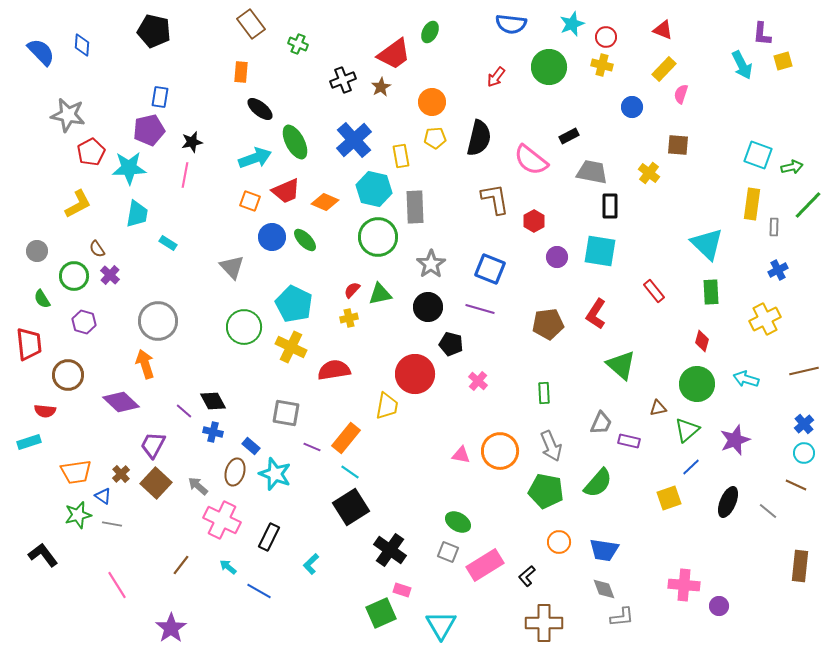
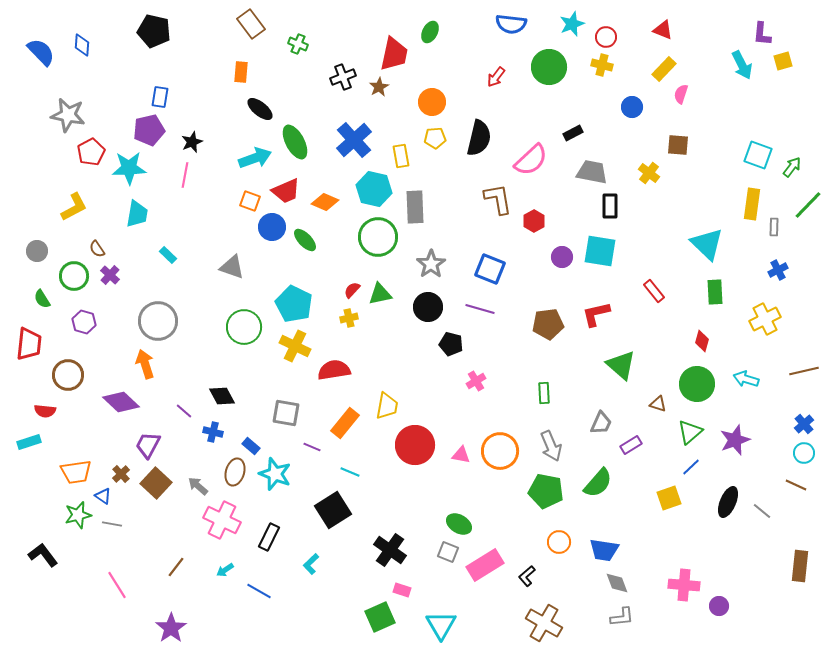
red trapezoid at (394, 54): rotated 42 degrees counterclockwise
black cross at (343, 80): moved 3 px up
brown star at (381, 87): moved 2 px left
black rectangle at (569, 136): moved 4 px right, 3 px up
black star at (192, 142): rotated 10 degrees counterclockwise
pink semicircle at (531, 160): rotated 81 degrees counterclockwise
green arrow at (792, 167): rotated 40 degrees counterclockwise
brown L-shape at (495, 199): moved 3 px right
yellow L-shape at (78, 204): moved 4 px left, 3 px down
blue circle at (272, 237): moved 10 px up
cyan rectangle at (168, 243): moved 12 px down; rotated 12 degrees clockwise
purple circle at (557, 257): moved 5 px right
gray triangle at (232, 267): rotated 28 degrees counterclockwise
green rectangle at (711, 292): moved 4 px right
red L-shape at (596, 314): rotated 44 degrees clockwise
red trapezoid at (29, 344): rotated 12 degrees clockwise
yellow cross at (291, 347): moved 4 px right, 1 px up
red circle at (415, 374): moved 71 px down
pink cross at (478, 381): moved 2 px left; rotated 18 degrees clockwise
black diamond at (213, 401): moved 9 px right, 5 px up
brown triangle at (658, 408): moved 4 px up; rotated 30 degrees clockwise
green triangle at (687, 430): moved 3 px right, 2 px down
orange rectangle at (346, 438): moved 1 px left, 15 px up
purple rectangle at (629, 441): moved 2 px right, 4 px down; rotated 45 degrees counterclockwise
purple trapezoid at (153, 445): moved 5 px left
cyan line at (350, 472): rotated 12 degrees counterclockwise
black square at (351, 507): moved 18 px left, 3 px down
gray line at (768, 511): moved 6 px left
green ellipse at (458, 522): moved 1 px right, 2 px down
brown line at (181, 565): moved 5 px left, 2 px down
cyan arrow at (228, 567): moved 3 px left, 3 px down; rotated 72 degrees counterclockwise
gray diamond at (604, 589): moved 13 px right, 6 px up
green square at (381, 613): moved 1 px left, 4 px down
brown cross at (544, 623): rotated 30 degrees clockwise
